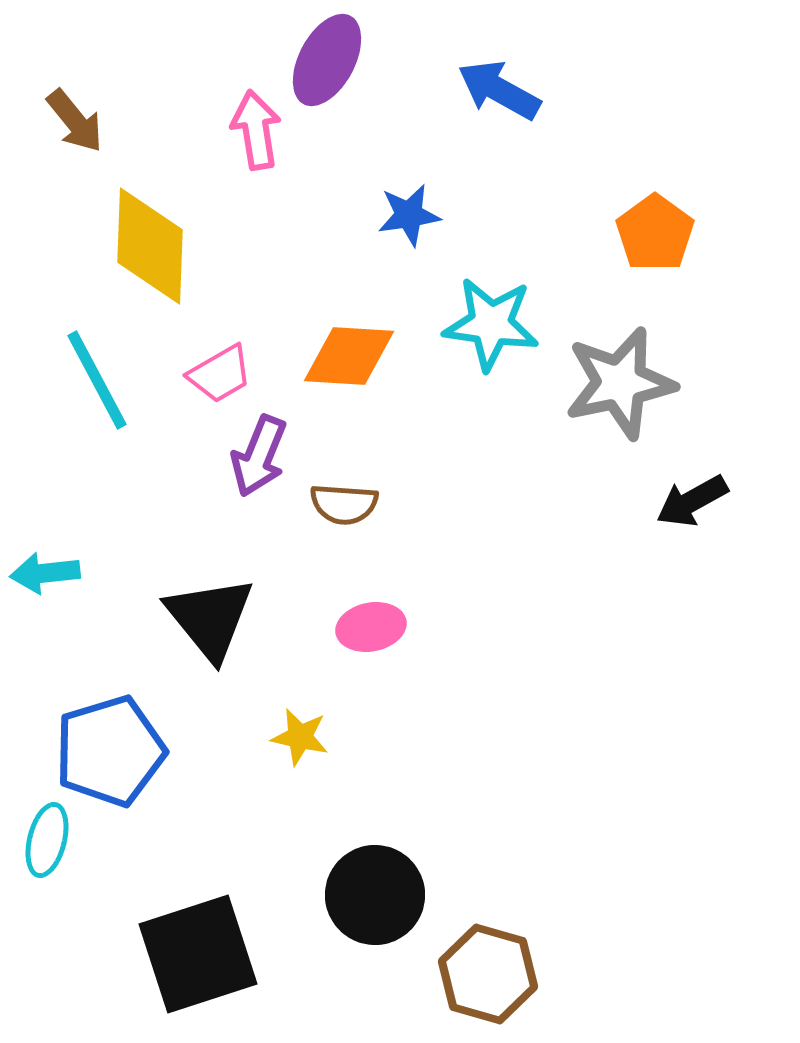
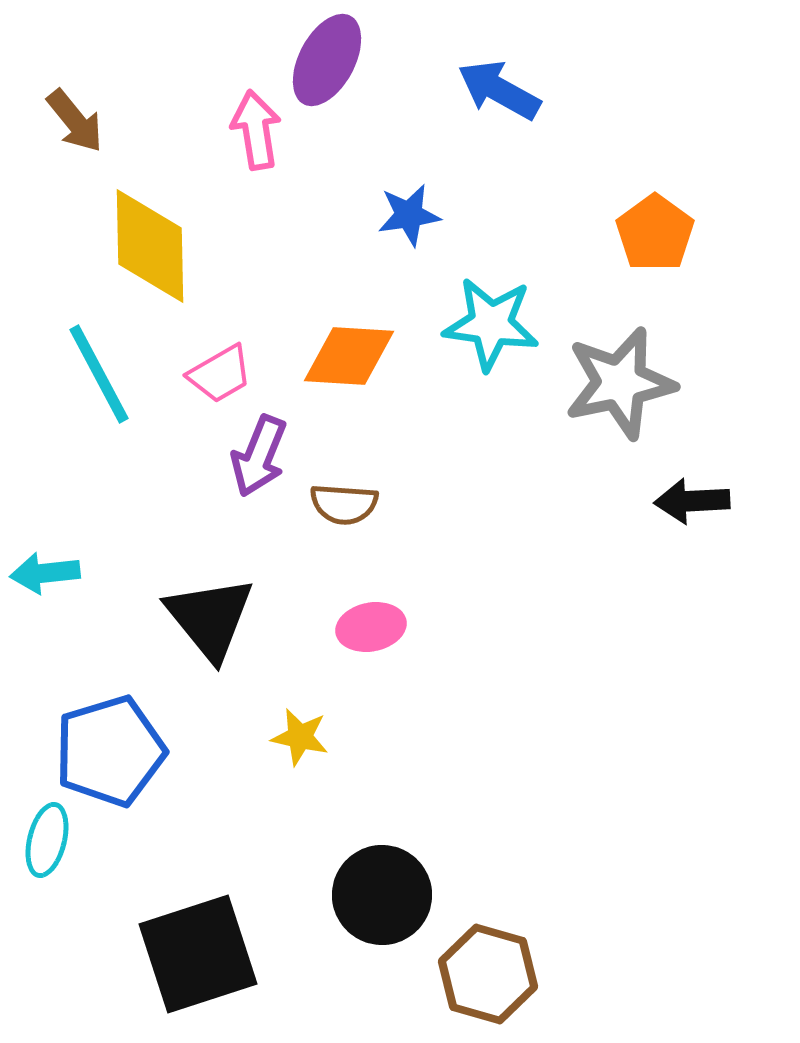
yellow diamond: rotated 3 degrees counterclockwise
cyan line: moved 2 px right, 6 px up
black arrow: rotated 26 degrees clockwise
black circle: moved 7 px right
